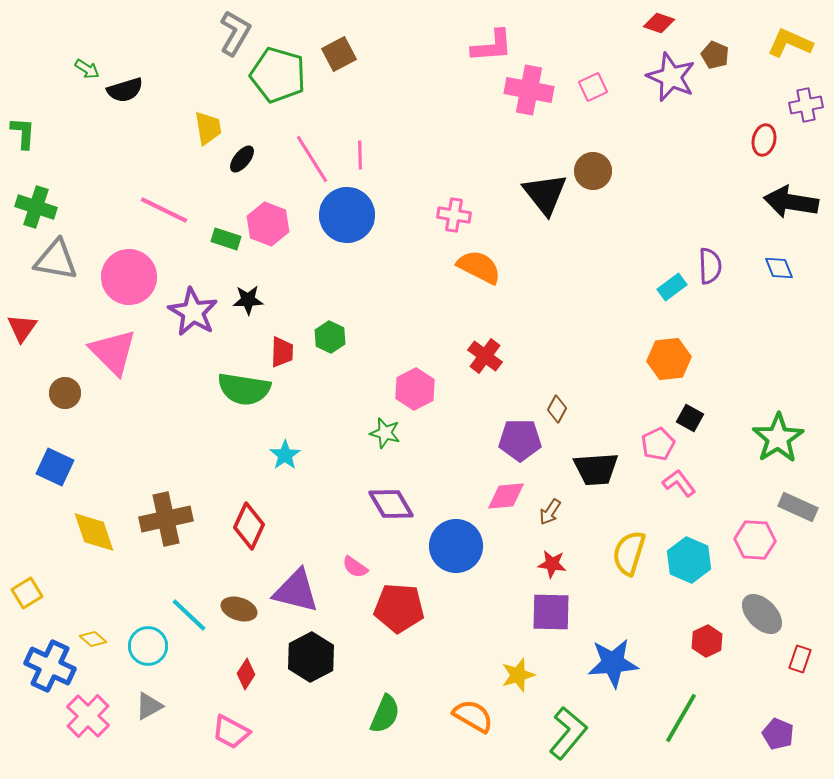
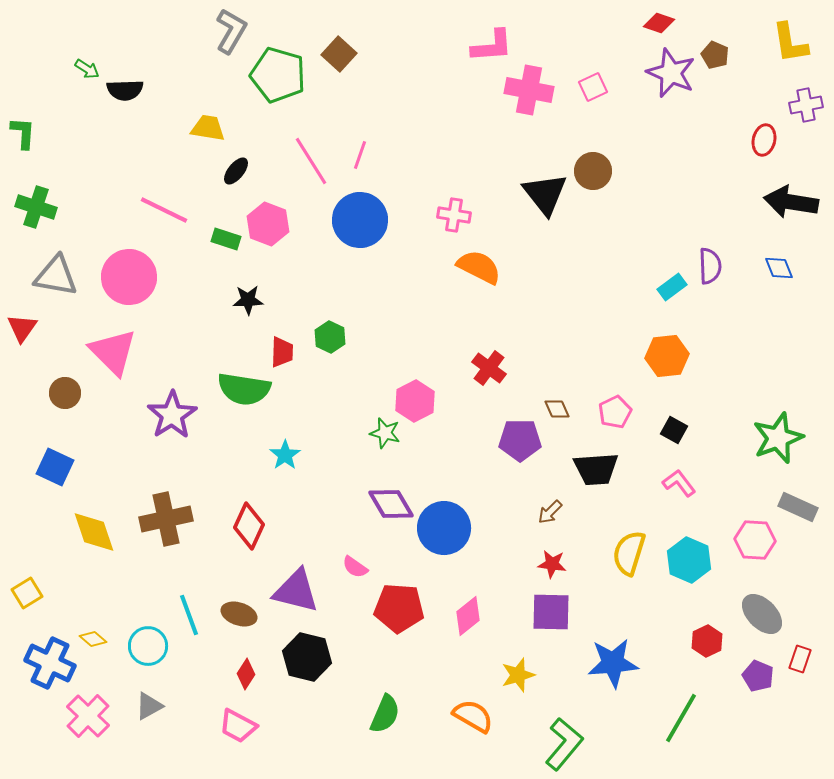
gray L-shape at (235, 33): moved 4 px left, 2 px up
yellow L-shape at (790, 43): rotated 123 degrees counterclockwise
brown square at (339, 54): rotated 20 degrees counterclockwise
purple star at (671, 77): moved 4 px up
black semicircle at (125, 90): rotated 15 degrees clockwise
yellow trapezoid at (208, 128): rotated 72 degrees counterclockwise
pink line at (360, 155): rotated 20 degrees clockwise
black ellipse at (242, 159): moved 6 px left, 12 px down
pink line at (312, 159): moved 1 px left, 2 px down
blue circle at (347, 215): moved 13 px right, 5 px down
gray triangle at (56, 260): moved 16 px down
purple star at (193, 312): moved 21 px left, 103 px down; rotated 9 degrees clockwise
red cross at (485, 356): moved 4 px right, 12 px down
orange hexagon at (669, 359): moved 2 px left, 3 px up
pink hexagon at (415, 389): moved 12 px down
brown diamond at (557, 409): rotated 52 degrees counterclockwise
black square at (690, 418): moved 16 px left, 12 px down
green star at (778, 438): rotated 12 degrees clockwise
pink pentagon at (658, 444): moved 43 px left, 32 px up
pink diamond at (506, 496): moved 38 px left, 120 px down; rotated 33 degrees counterclockwise
brown arrow at (550, 512): rotated 12 degrees clockwise
blue circle at (456, 546): moved 12 px left, 18 px up
brown ellipse at (239, 609): moved 5 px down
cyan line at (189, 615): rotated 27 degrees clockwise
black hexagon at (311, 657): moved 4 px left; rotated 18 degrees counterclockwise
blue cross at (50, 666): moved 3 px up
pink trapezoid at (231, 732): moved 7 px right, 6 px up
green L-shape at (568, 733): moved 4 px left, 11 px down
purple pentagon at (778, 734): moved 20 px left, 58 px up
